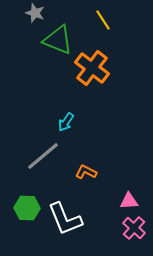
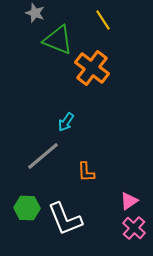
orange L-shape: rotated 120 degrees counterclockwise
pink triangle: rotated 30 degrees counterclockwise
